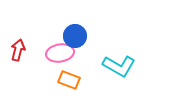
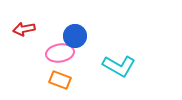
red arrow: moved 6 px right, 21 px up; rotated 115 degrees counterclockwise
orange rectangle: moved 9 px left
